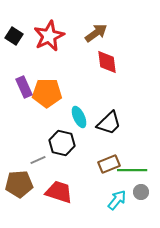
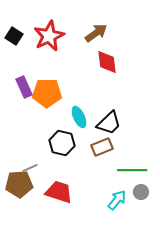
gray line: moved 8 px left, 8 px down
brown rectangle: moved 7 px left, 17 px up
